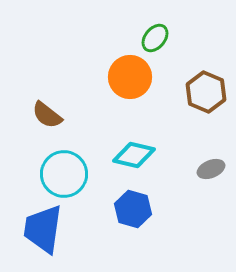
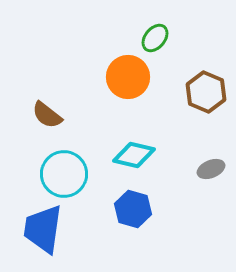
orange circle: moved 2 px left
